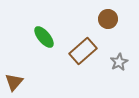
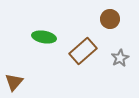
brown circle: moved 2 px right
green ellipse: rotated 40 degrees counterclockwise
gray star: moved 1 px right, 4 px up
